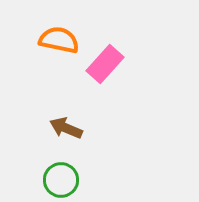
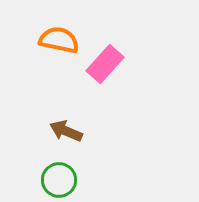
brown arrow: moved 3 px down
green circle: moved 2 px left
